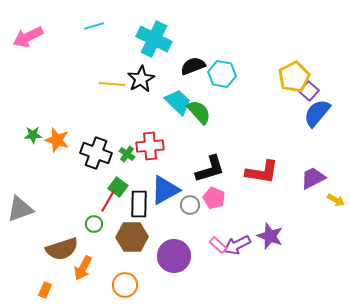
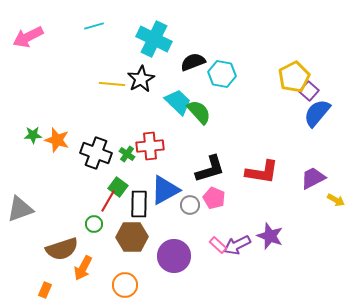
black semicircle: moved 4 px up
